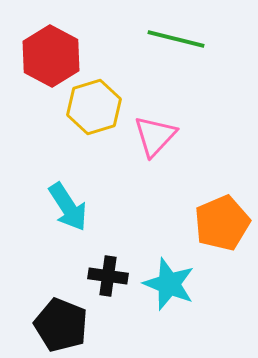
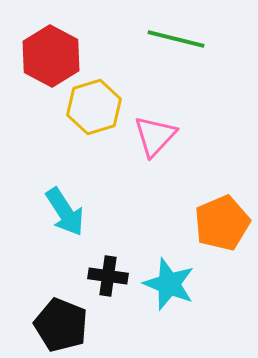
cyan arrow: moved 3 px left, 5 px down
